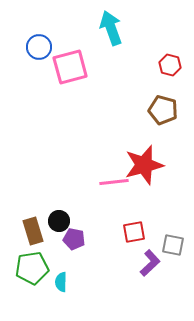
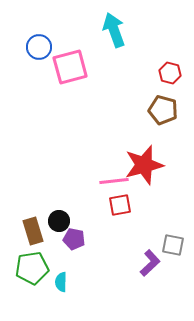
cyan arrow: moved 3 px right, 2 px down
red hexagon: moved 8 px down
pink line: moved 1 px up
red square: moved 14 px left, 27 px up
